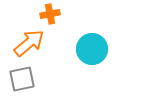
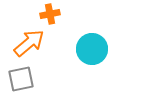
gray square: moved 1 px left
